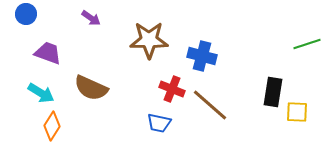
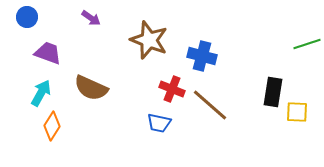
blue circle: moved 1 px right, 3 px down
brown star: rotated 21 degrees clockwise
cyan arrow: rotated 92 degrees counterclockwise
